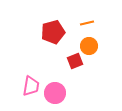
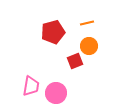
pink circle: moved 1 px right
